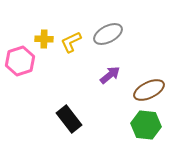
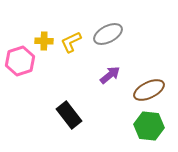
yellow cross: moved 2 px down
black rectangle: moved 4 px up
green hexagon: moved 3 px right, 1 px down
